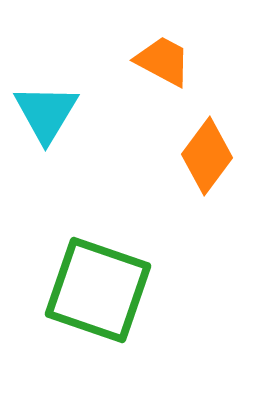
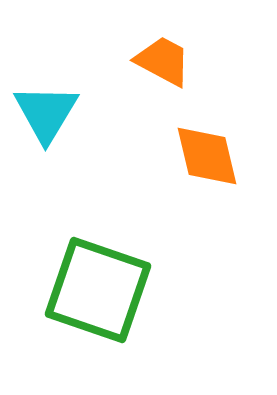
orange diamond: rotated 50 degrees counterclockwise
